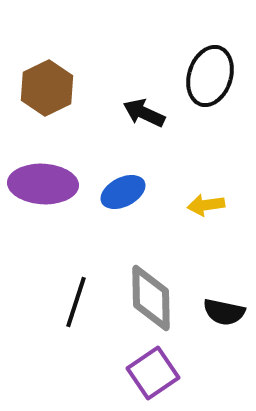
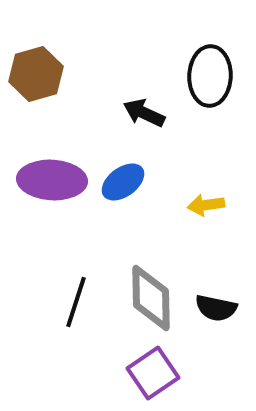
black ellipse: rotated 16 degrees counterclockwise
brown hexagon: moved 11 px left, 14 px up; rotated 10 degrees clockwise
purple ellipse: moved 9 px right, 4 px up
blue ellipse: moved 10 px up; rotated 9 degrees counterclockwise
black semicircle: moved 8 px left, 4 px up
